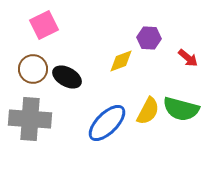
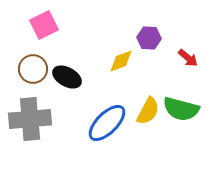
gray cross: rotated 9 degrees counterclockwise
